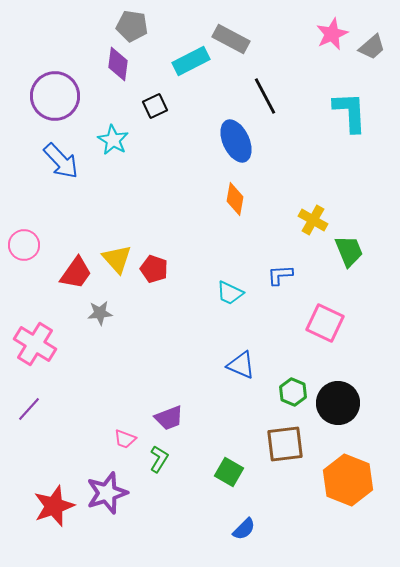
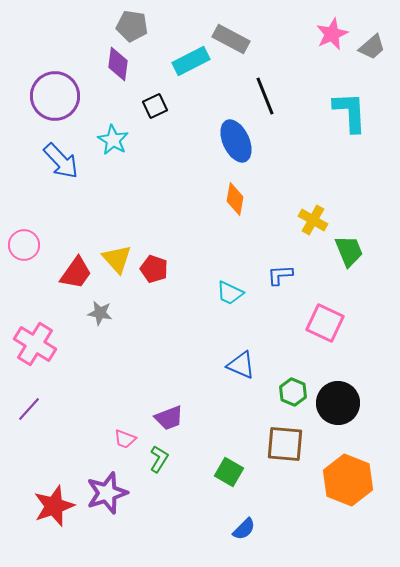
black line: rotated 6 degrees clockwise
gray star: rotated 15 degrees clockwise
brown square: rotated 12 degrees clockwise
